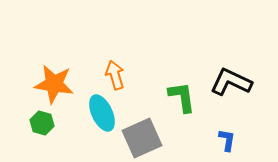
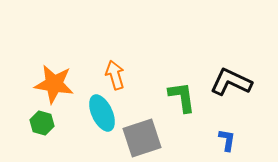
gray square: rotated 6 degrees clockwise
